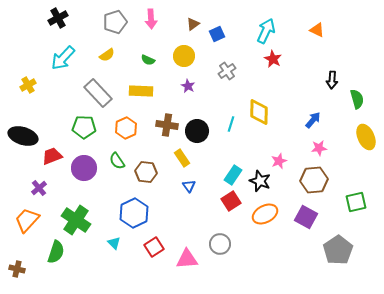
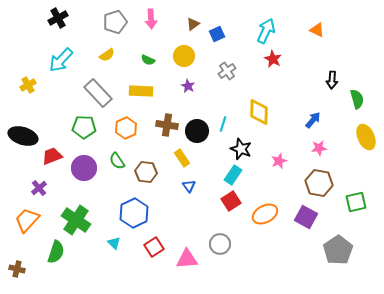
cyan arrow at (63, 58): moved 2 px left, 2 px down
cyan line at (231, 124): moved 8 px left
brown hexagon at (314, 180): moved 5 px right, 3 px down; rotated 16 degrees clockwise
black star at (260, 181): moved 19 px left, 32 px up
